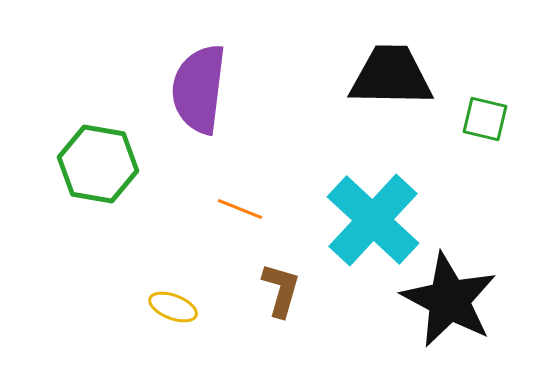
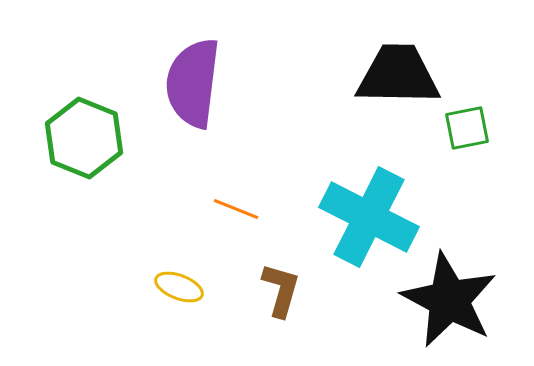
black trapezoid: moved 7 px right, 1 px up
purple semicircle: moved 6 px left, 6 px up
green square: moved 18 px left, 9 px down; rotated 24 degrees counterclockwise
green hexagon: moved 14 px left, 26 px up; rotated 12 degrees clockwise
orange line: moved 4 px left
cyan cross: moved 4 px left, 3 px up; rotated 16 degrees counterclockwise
yellow ellipse: moved 6 px right, 20 px up
